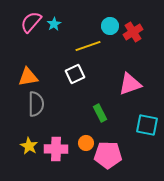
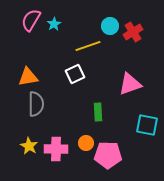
pink semicircle: moved 2 px up; rotated 10 degrees counterclockwise
green rectangle: moved 2 px left, 1 px up; rotated 24 degrees clockwise
